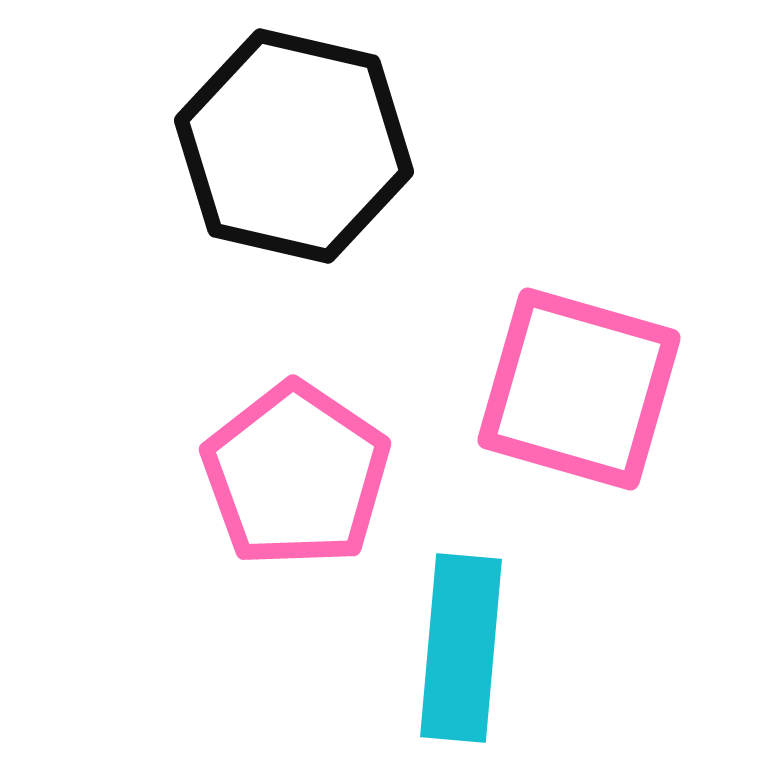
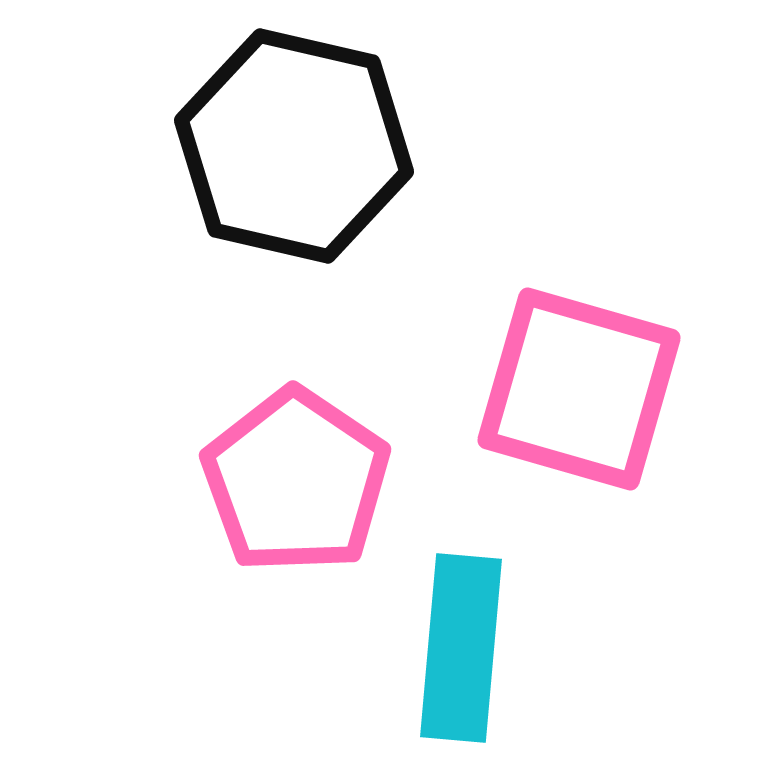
pink pentagon: moved 6 px down
